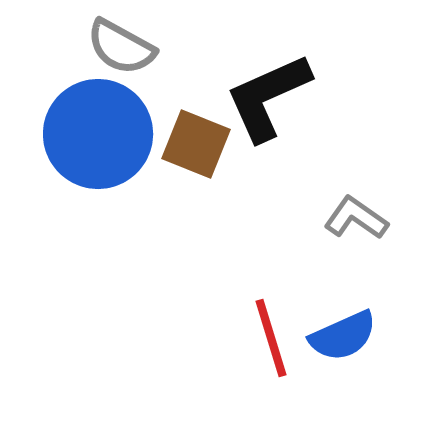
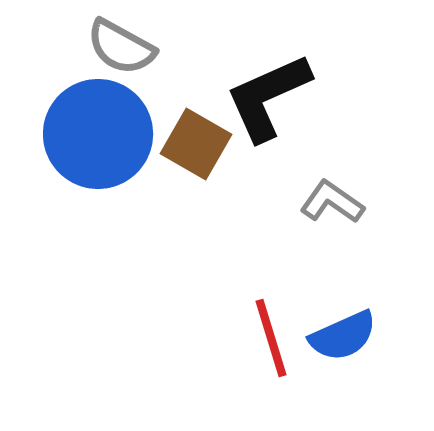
brown square: rotated 8 degrees clockwise
gray L-shape: moved 24 px left, 16 px up
